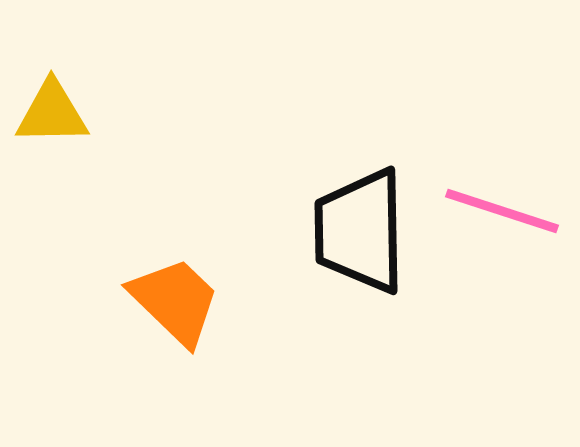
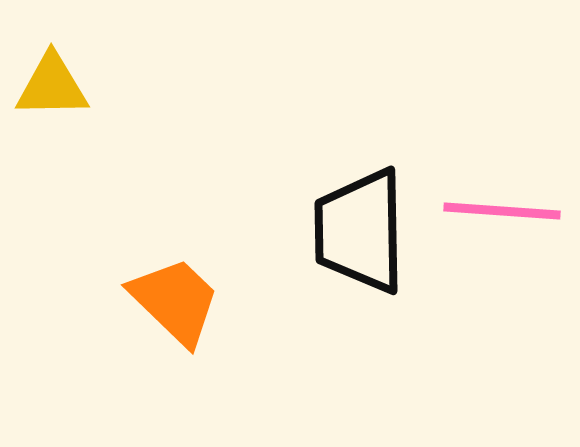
yellow triangle: moved 27 px up
pink line: rotated 14 degrees counterclockwise
